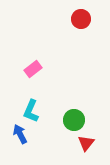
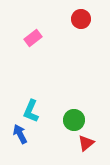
pink rectangle: moved 31 px up
red triangle: rotated 12 degrees clockwise
